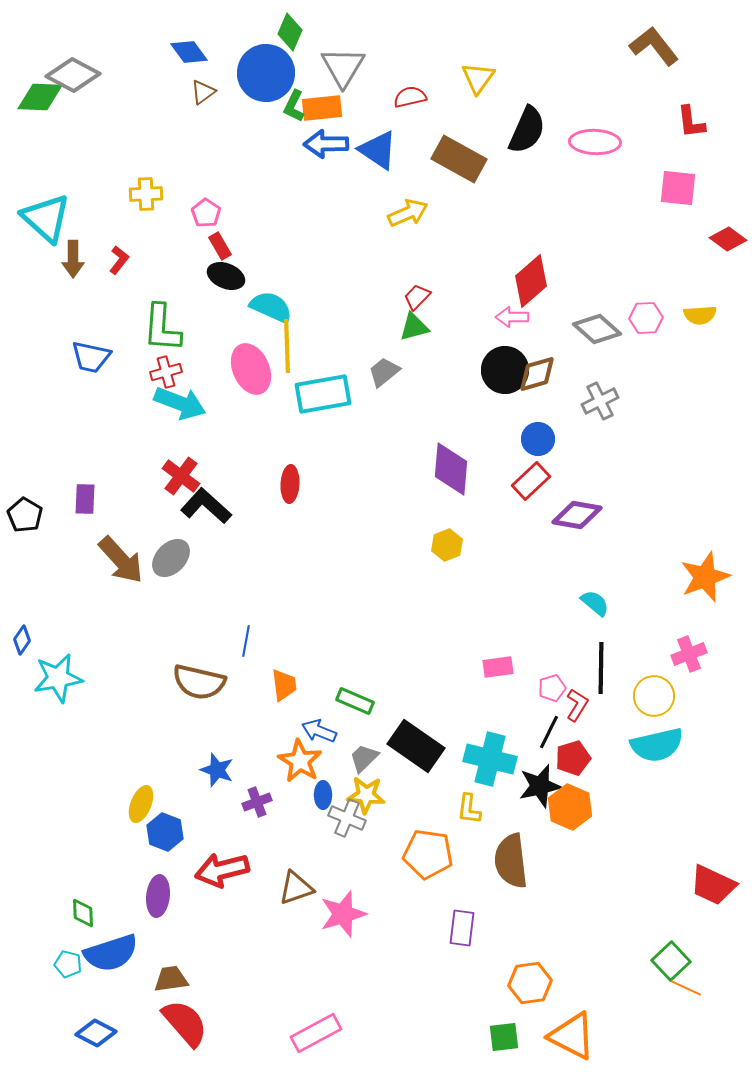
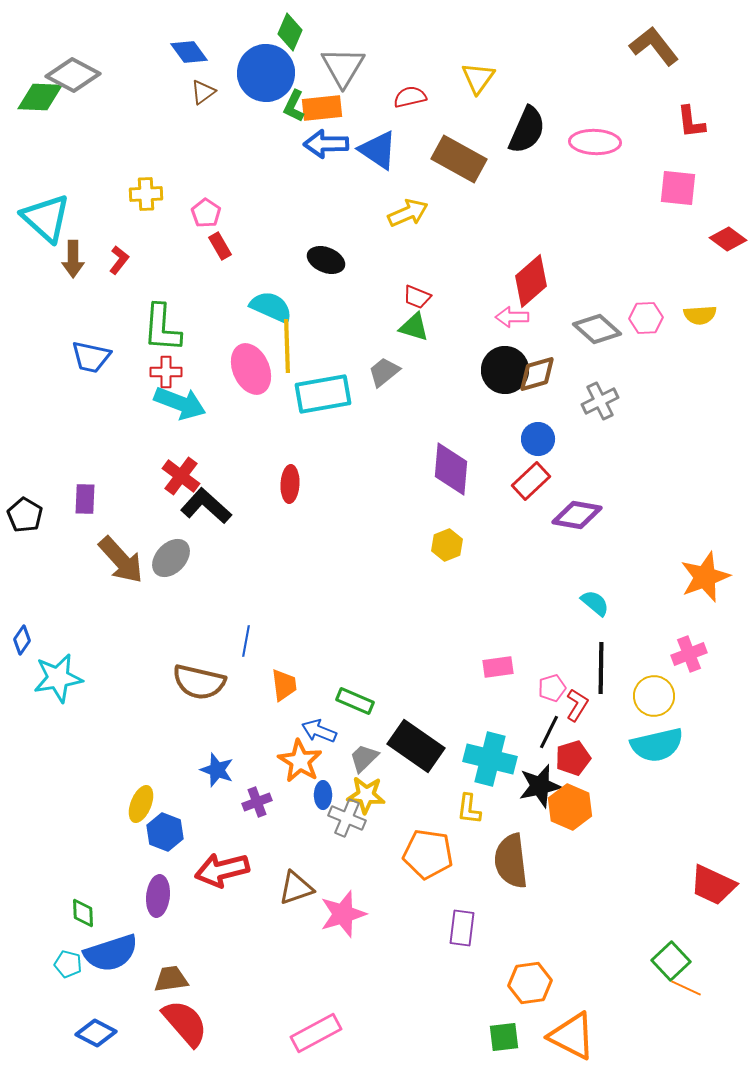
black ellipse at (226, 276): moved 100 px right, 16 px up
red trapezoid at (417, 297): rotated 112 degrees counterclockwise
green triangle at (414, 327): rotated 32 degrees clockwise
red cross at (166, 372): rotated 16 degrees clockwise
